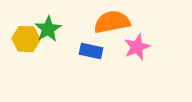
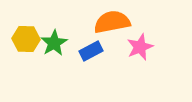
green star: moved 6 px right, 14 px down
pink star: moved 3 px right
blue rectangle: rotated 40 degrees counterclockwise
